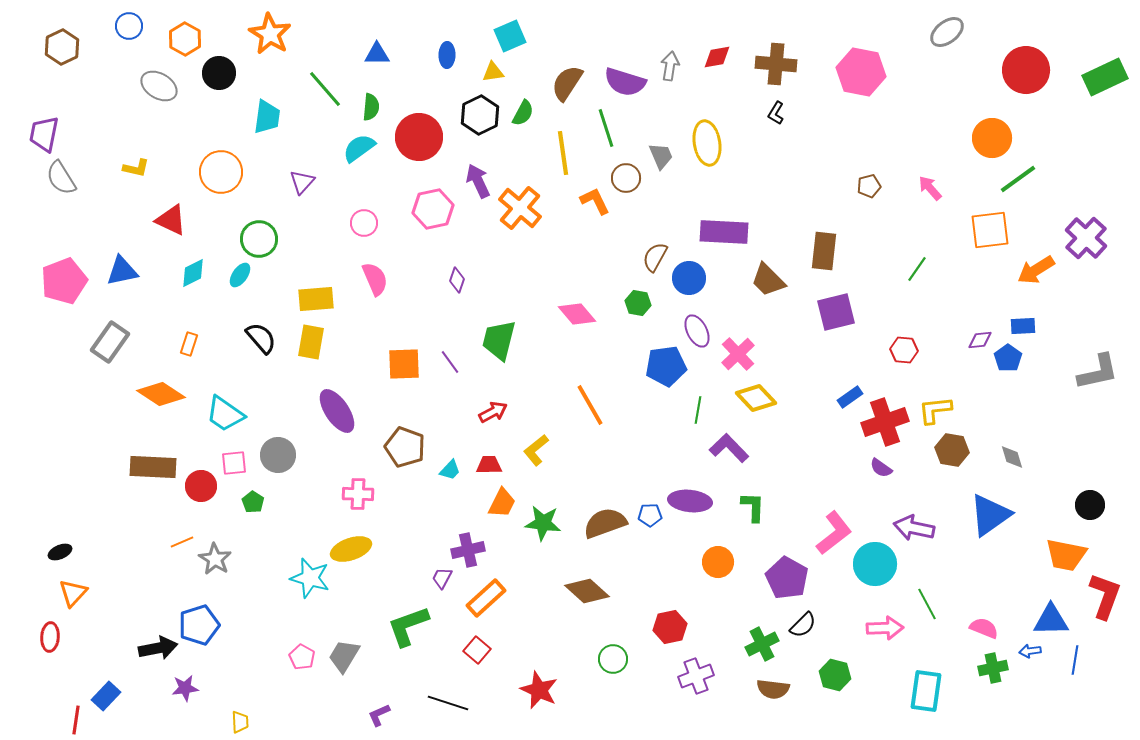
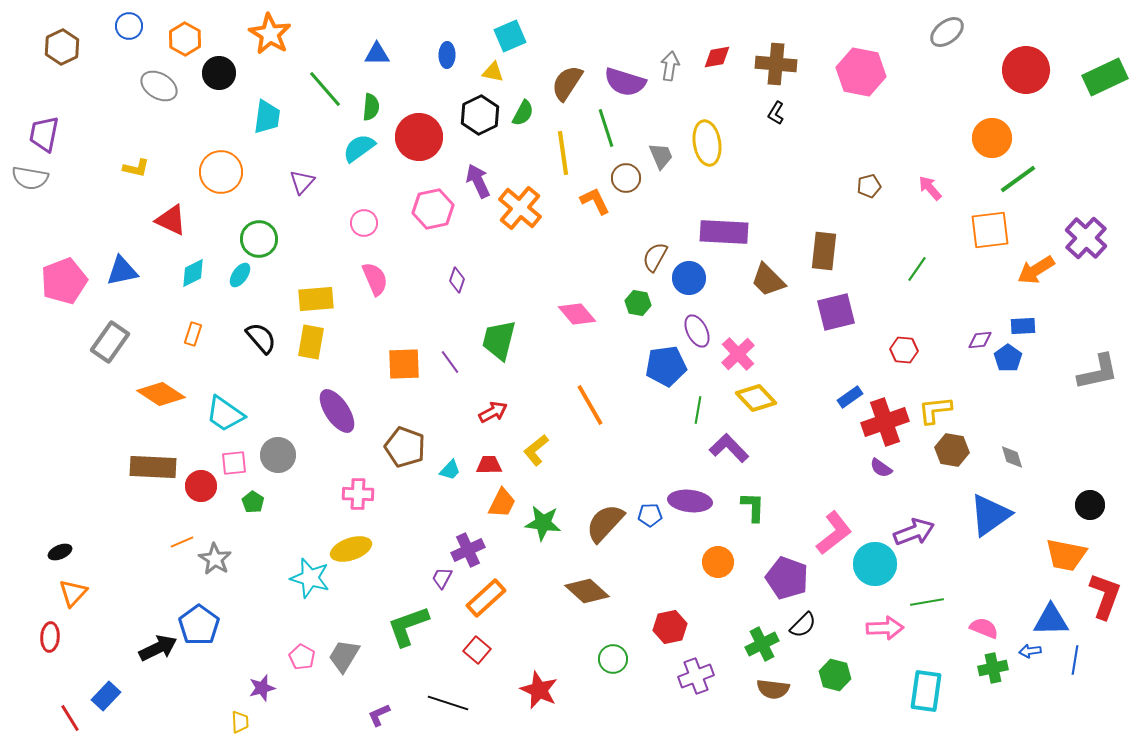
yellow triangle at (493, 72): rotated 20 degrees clockwise
gray semicircle at (61, 178): moved 31 px left; rotated 48 degrees counterclockwise
orange rectangle at (189, 344): moved 4 px right, 10 px up
brown semicircle at (605, 523): rotated 27 degrees counterclockwise
purple arrow at (914, 528): moved 4 px down; rotated 147 degrees clockwise
purple cross at (468, 550): rotated 12 degrees counterclockwise
purple pentagon at (787, 578): rotated 9 degrees counterclockwise
green line at (927, 604): moved 2 px up; rotated 72 degrees counterclockwise
blue pentagon at (199, 625): rotated 18 degrees counterclockwise
black arrow at (158, 648): rotated 15 degrees counterclockwise
purple star at (185, 688): moved 77 px right; rotated 8 degrees counterclockwise
red line at (76, 720): moved 6 px left, 2 px up; rotated 40 degrees counterclockwise
